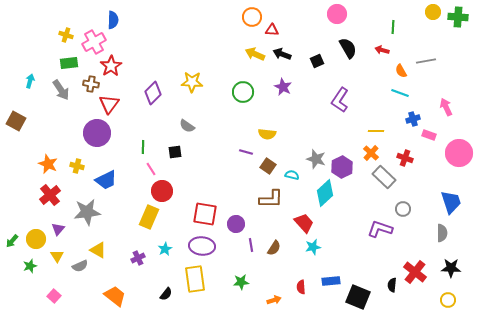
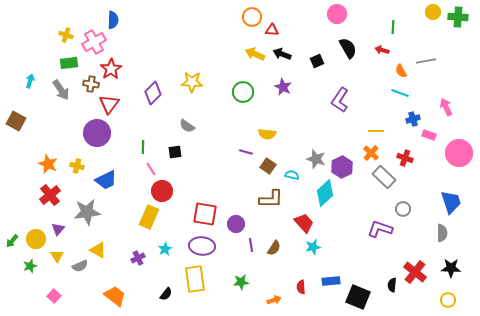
red star at (111, 66): moved 3 px down
